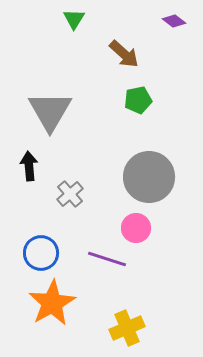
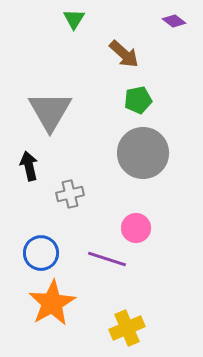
black arrow: rotated 8 degrees counterclockwise
gray circle: moved 6 px left, 24 px up
gray cross: rotated 28 degrees clockwise
